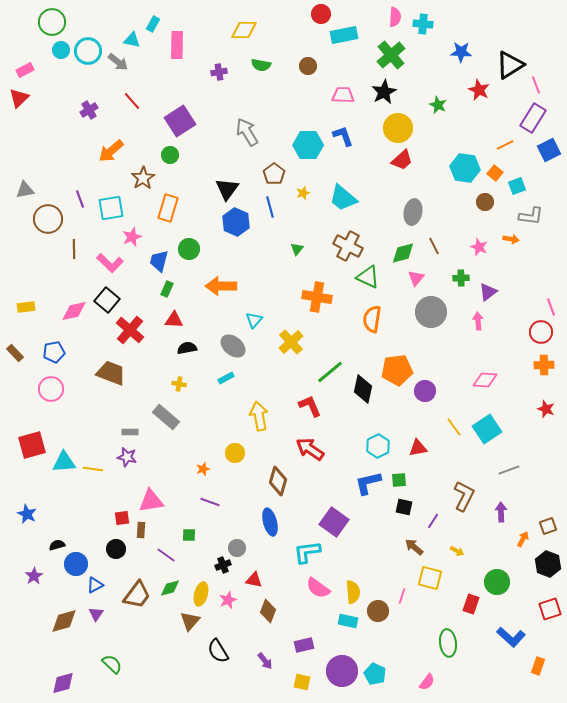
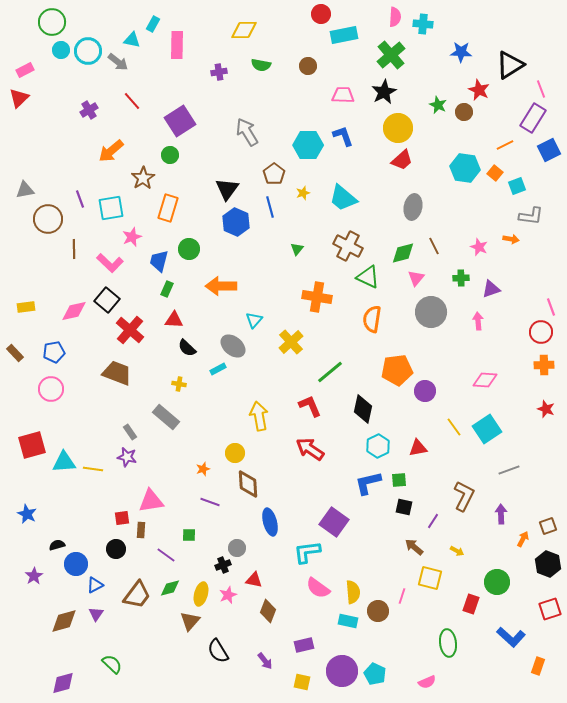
pink line at (536, 85): moved 5 px right, 4 px down
brown circle at (485, 202): moved 21 px left, 90 px up
gray ellipse at (413, 212): moved 5 px up
purple triangle at (488, 292): moved 3 px right, 3 px up; rotated 18 degrees clockwise
black semicircle at (187, 348): rotated 126 degrees counterclockwise
brown trapezoid at (111, 373): moved 6 px right
cyan rectangle at (226, 378): moved 8 px left, 9 px up
black diamond at (363, 389): moved 20 px down
gray rectangle at (130, 432): rotated 56 degrees clockwise
brown diamond at (278, 481): moved 30 px left, 3 px down; rotated 20 degrees counterclockwise
purple arrow at (501, 512): moved 2 px down
pink star at (228, 600): moved 5 px up
pink semicircle at (427, 682): rotated 30 degrees clockwise
